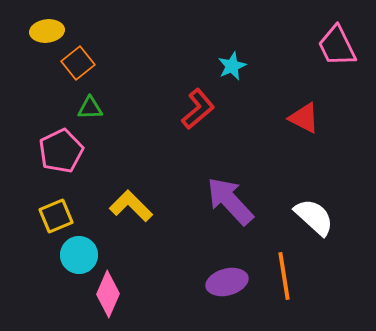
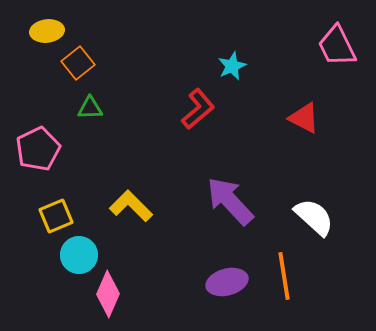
pink pentagon: moved 23 px left, 2 px up
